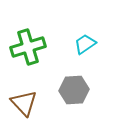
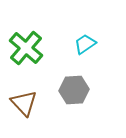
green cross: moved 2 px left, 1 px down; rotated 32 degrees counterclockwise
